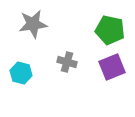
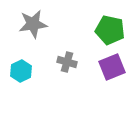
cyan hexagon: moved 2 px up; rotated 20 degrees clockwise
